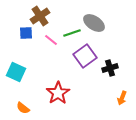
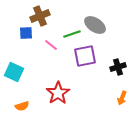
brown cross: rotated 12 degrees clockwise
gray ellipse: moved 1 px right, 2 px down
green line: moved 1 px down
pink line: moved 5 px down
purple square: rotated 25 degrees clockwise
black cross: moved 8 px right, 1 px up
cyan square: moved 2 px left
orange semicircle: moved 1 px left, 2 px up; rotated 56 degrees counterclockwise
